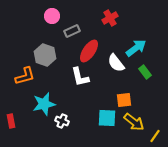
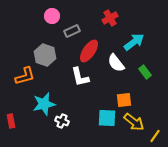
cyan arrow: moved 2 px left, 6 px up
